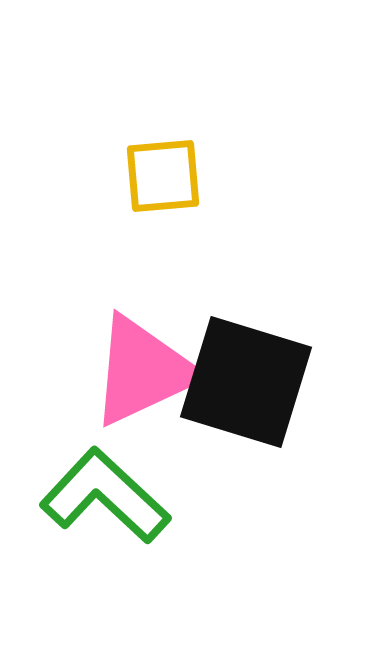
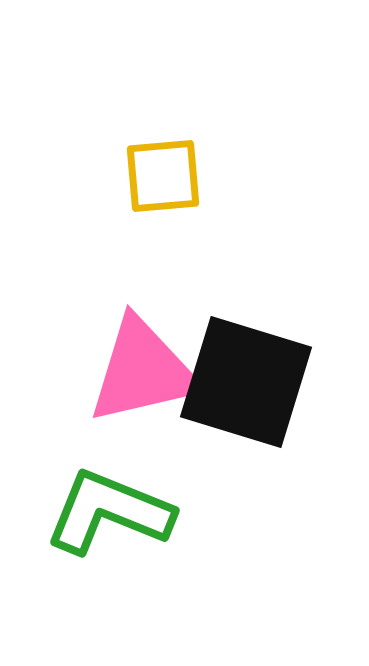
pink triangle: rotated 12 degrees clockwise
green L-shape: moved 4 px right, 16 px down; rotated 21 degrees counterclockwise
